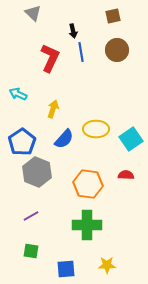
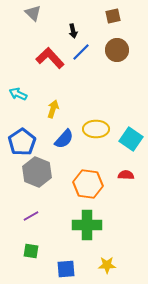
blue line: rotated 54 degrees clockwise
red L-shape: rotated 68 degrees counterclockwise
cyan square: rotated 20 degrees counterclockwise
